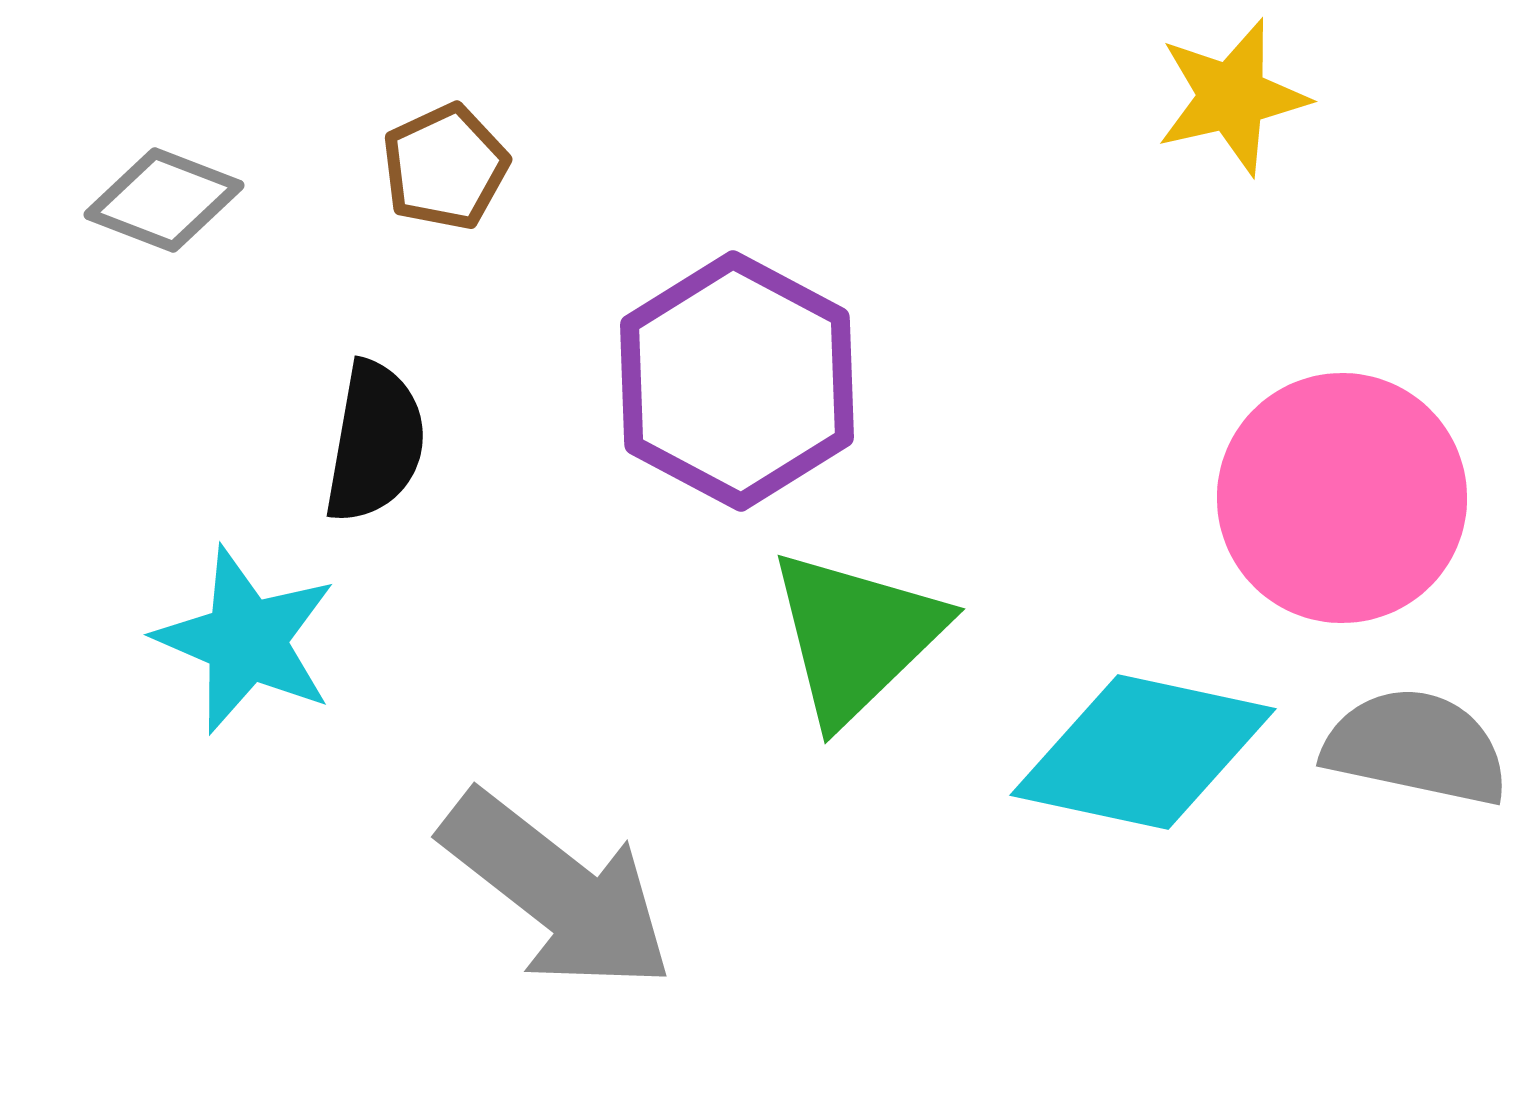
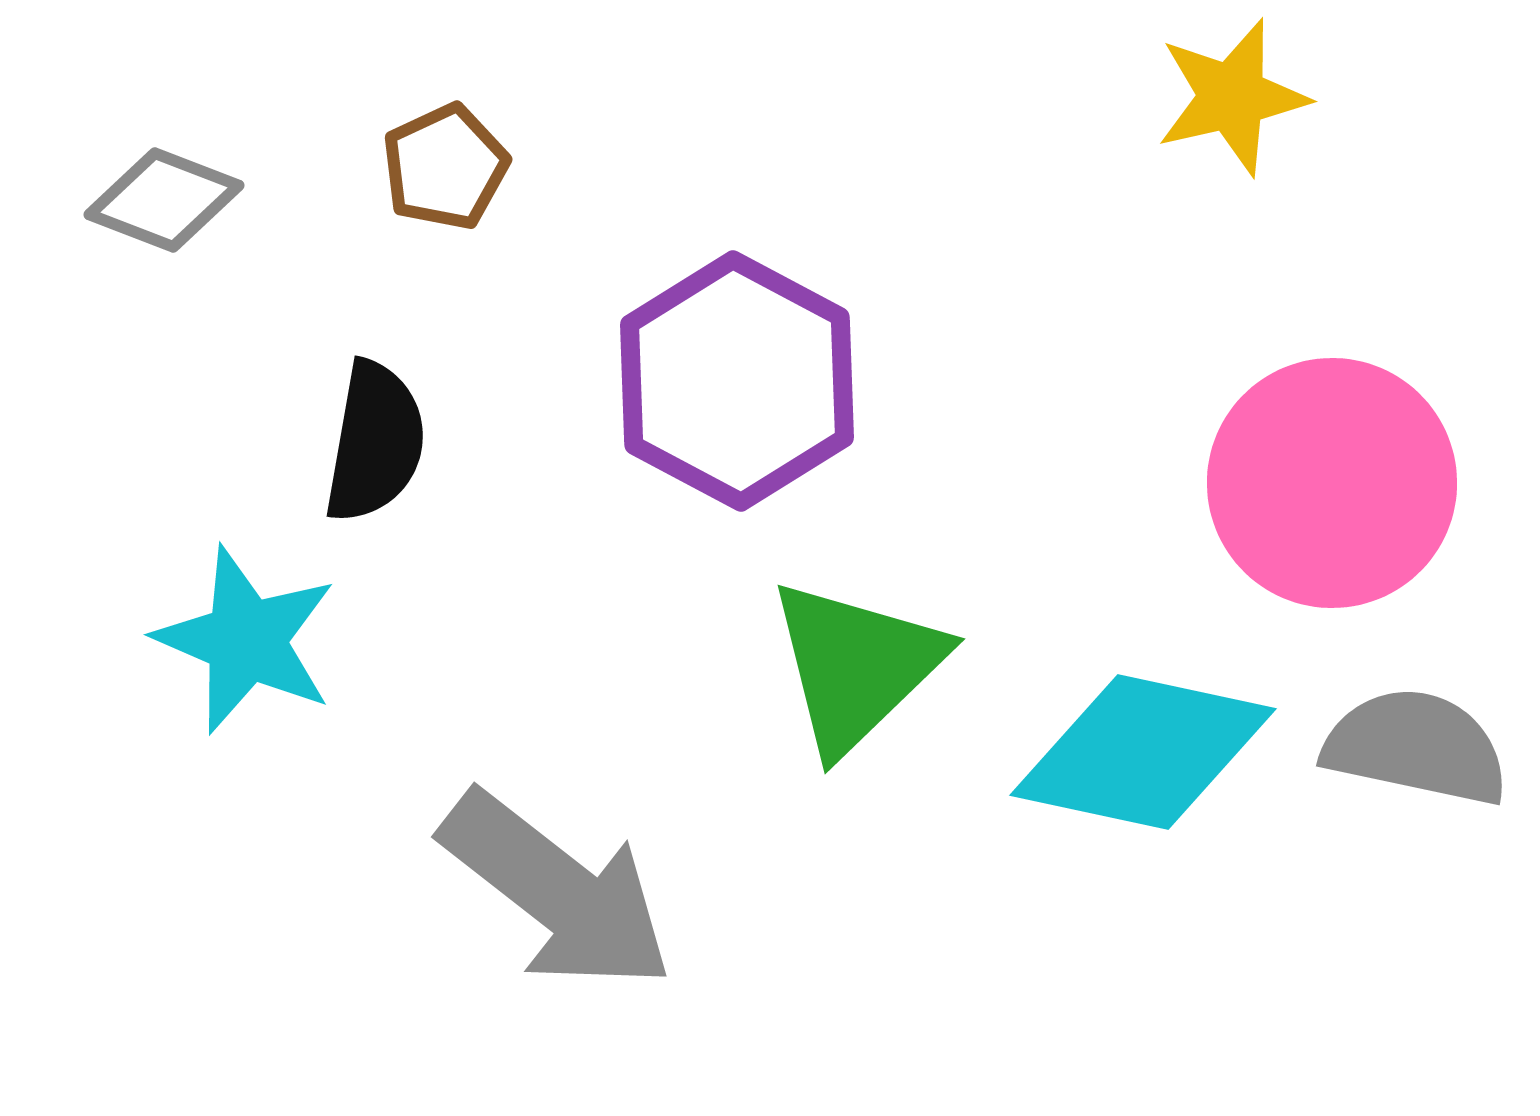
pink circle: moved 10 px left, 15 px up
green triangle: moved 30 px down
